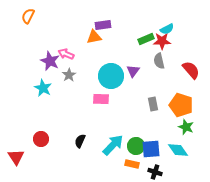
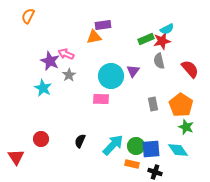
red star: rotated 12 degrees counterclockwise
red semicircle: moved 1 px left, 1 px up
orange pentagon: rotated 15 degrees clockwise
